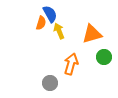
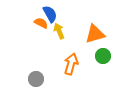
orange semicircle: rotated 80 degrees counterclockwise
orange triangle: moved 3 px right
green circle: moved 1 px left, 1 px up
gray circle: moved 14 px left, 4 px up
